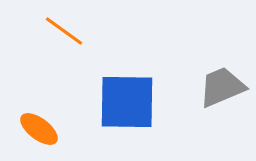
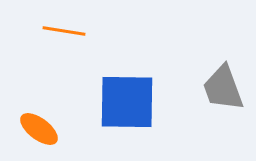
orange line: rotated 27 degrees counterclockwise
gray trapezoid: moved 1 px right, 1 px down; rotated 87 degrees counterclockwise
